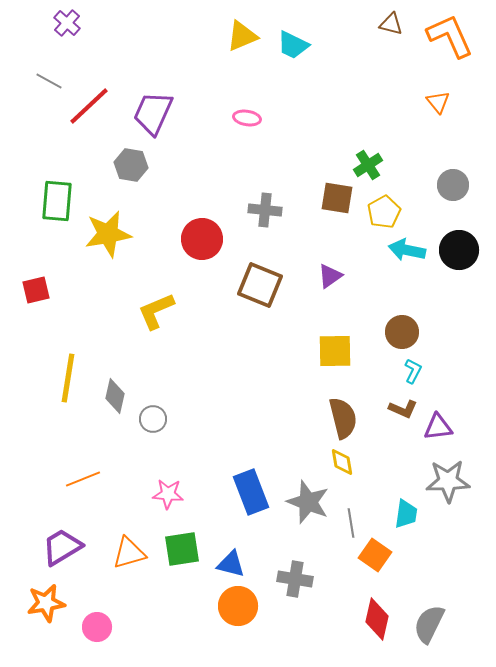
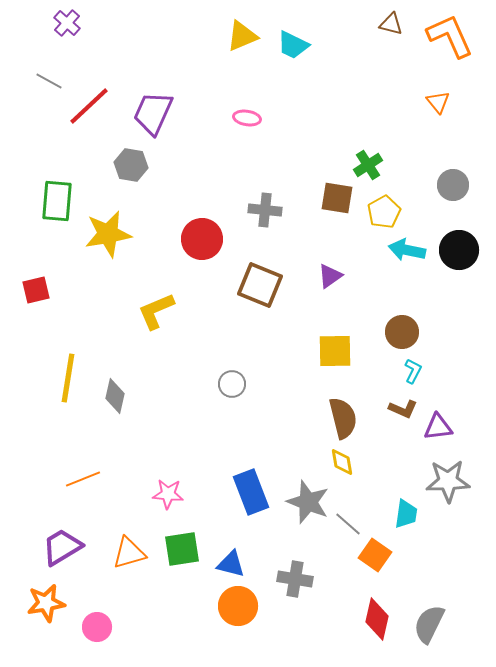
gray circle at (153, 419): moved 79 px right, 35 px up
gray line at (351, 523): moved 3 px left, 1 px down; rotated 40 degrees counterclockwise
